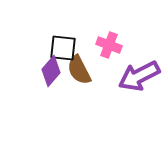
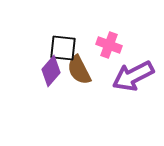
purple arrow: moved 6 px left
